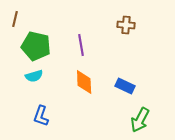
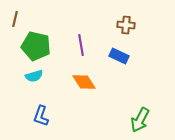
orange diamond: rotated 30 degrees counterclockwise
blue rectangle: moved 6 px left, 30 px up
